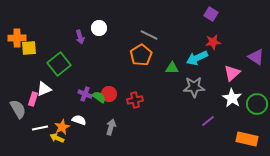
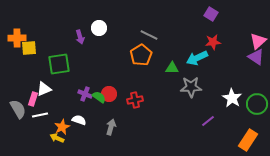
green square: rotated 30 degrees clockwise
pink triangle: moved 26 px right, 32 px up
gray star: moved 3 px left
white line: moved 13 px up
orange rectangle: moved 1 px right, 1 px down; rotated 70 degrees counterclockwise
